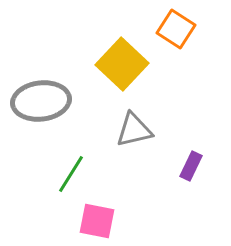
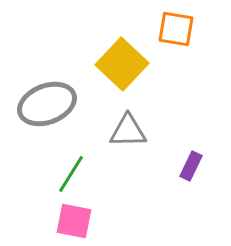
orange square: rotated 24 degrees counterclockwise
gray ellipse: moved 6 px right, 3 px down; rotated 14 degrees counterclockwise
gray triangle: moved 6 px left, 1 px down; rotated 12 degrees clockwise
pink square: moved 23 px left
